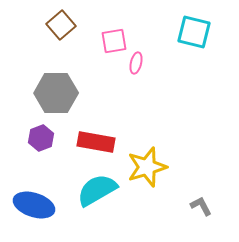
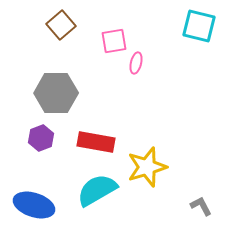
cyan square: moved 5 px right, 6 px up
